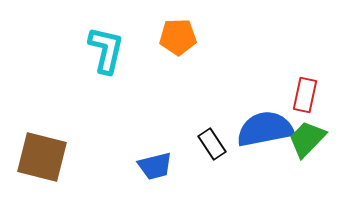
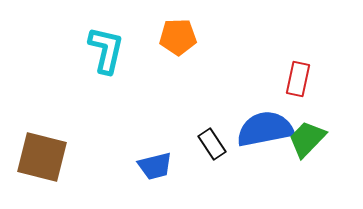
red rectangle: moved 7 px left, 16 px up
